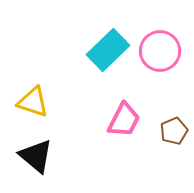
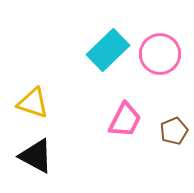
pink circle: moved 3 px down
yellow triangle: moved 1 px down
pink trapezoid: moved 1 px right
black triangle: rotated 12 degrees counterclockwise
